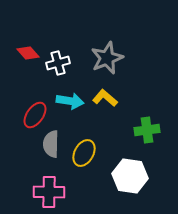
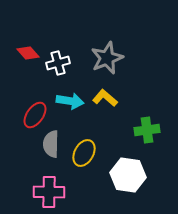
white hexagon: moved 2 px left, 1 px up
